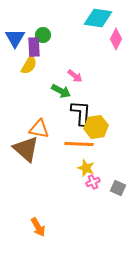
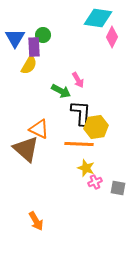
pink diamond: moved 4 px left, 2 px up
pink arrow: moved 3 px right, 4 px down; rotated 21 degrees clockwise
orange triangle: rotated 15 degrees clockwise
pink cross: moved 2 px right
gray square: rotated 14 degrees counterclockwise
orange arrow: moved 2 px left, 6 px up
